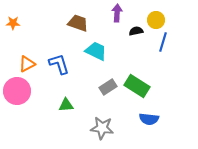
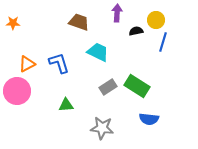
brown trapezoid: moved 1 px right, 1 px up
cyan trapezoid: moved 2 px right, 1 px down
blue L-shape: moved 1 px up
